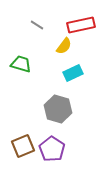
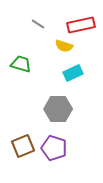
gray line: moved 1 px right, 1 px up
yellow semicircle: rotated 72 degrees clockwise
gray hexagon: rotated 16 degrees counterclockwise
purple pentagon: moved 2 px right, 1 px up; rotated 15 degrees counterclockwise
